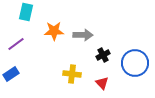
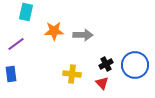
black cross: moved 3 px right, 9 px down
blue circle: moved 2 px down
blue rectangle: rotated 63 degrees counterclockwise
